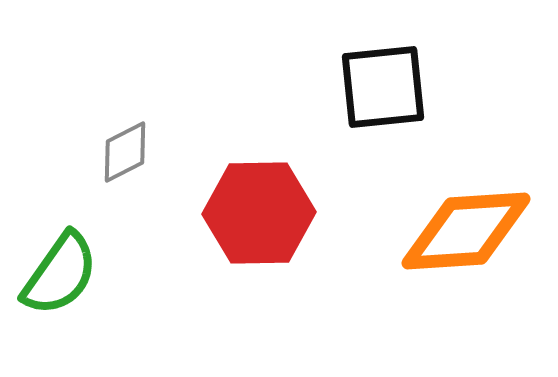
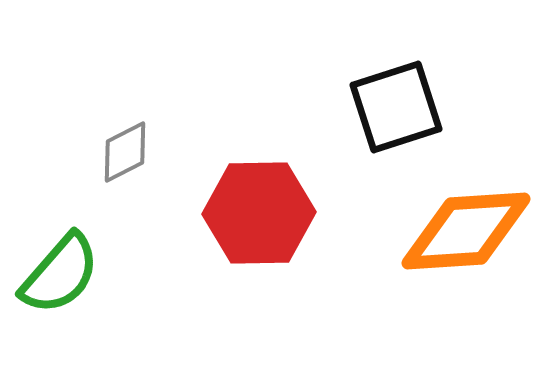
black square: moved 13 px right, 20 px down; rotated 12 degrees counterclockwise
green semicircle: rotated 6 degrees clockwise
